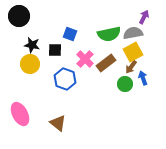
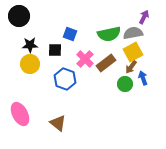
black star: moved 2 px left; rotated 14 degrees counterclockwise
